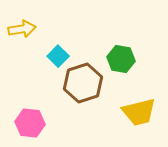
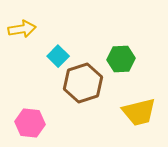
green hexagon: rotated 12 degrees counterclockwise
